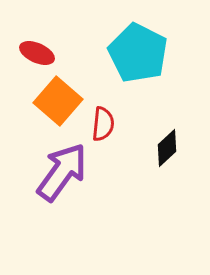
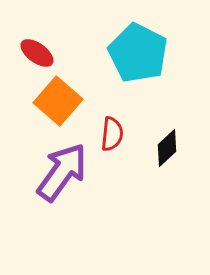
red ellipse: rotated 12 degrees clockwise
red semicircle: moved 9 px right, 10 px down
